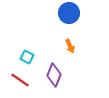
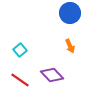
blue circle: moved 1 px right
cyan square: moved 7 px left, 7 px up; rotated 24 degrees clockwise
purple diamond: moved 2 px left; rotated 65 degrees counterclockwise
